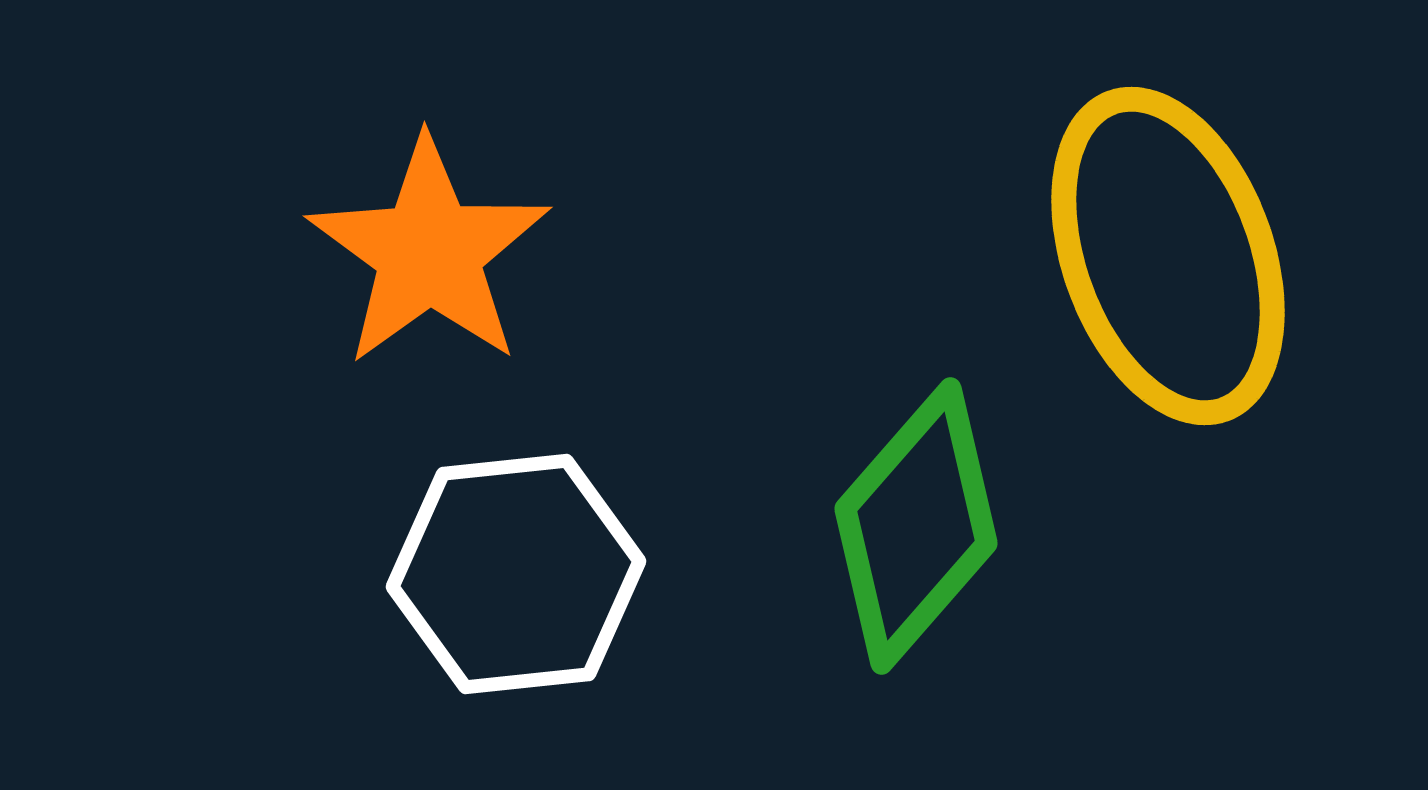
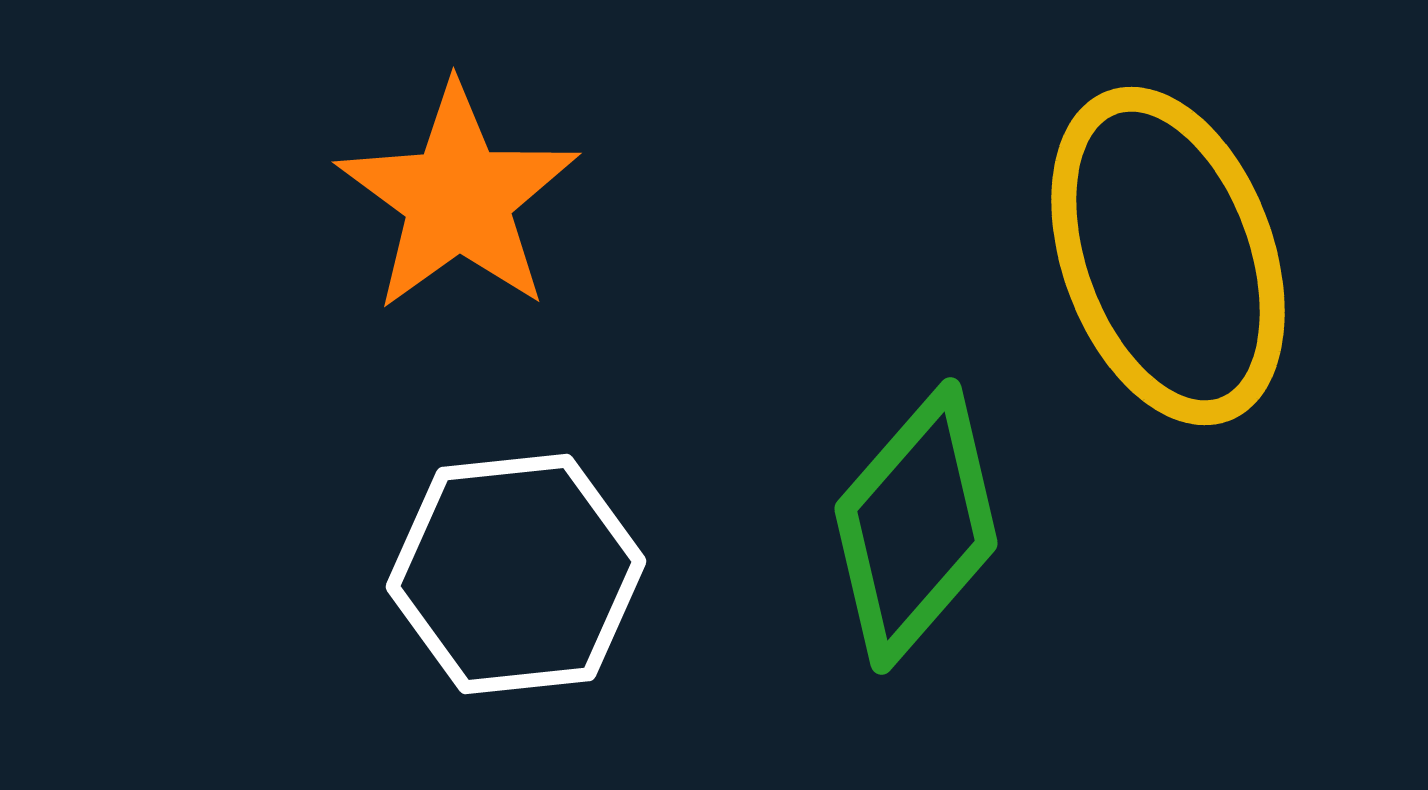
orange star: moved 29 px right, 54 px up
